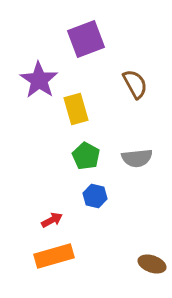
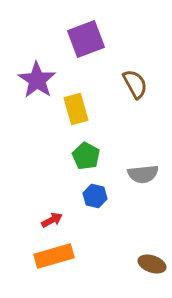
purple star: moved 2 px left
gray semicircle: moved 6 px right, 16 px down
